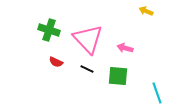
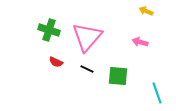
pink triangle: moved 1 px left, 2 px up; rotated 24 degrees clockwise
pink arrow: moved 15 px right, 6 px up
